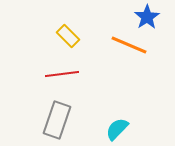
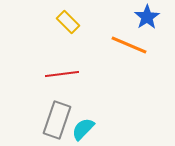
yellow rectangle: moved 14 px up
cyan semicircle: moved 34 px left
